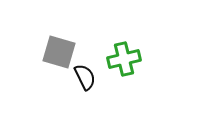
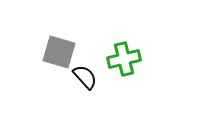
black semicircle: rotated 16 degrees counterclockwise
